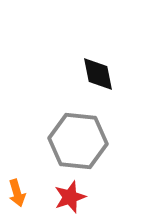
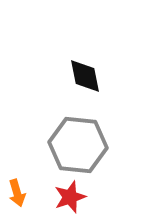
black diamond: moved 13 px left, 2 px down
gray hexagon: moved 4 px down
